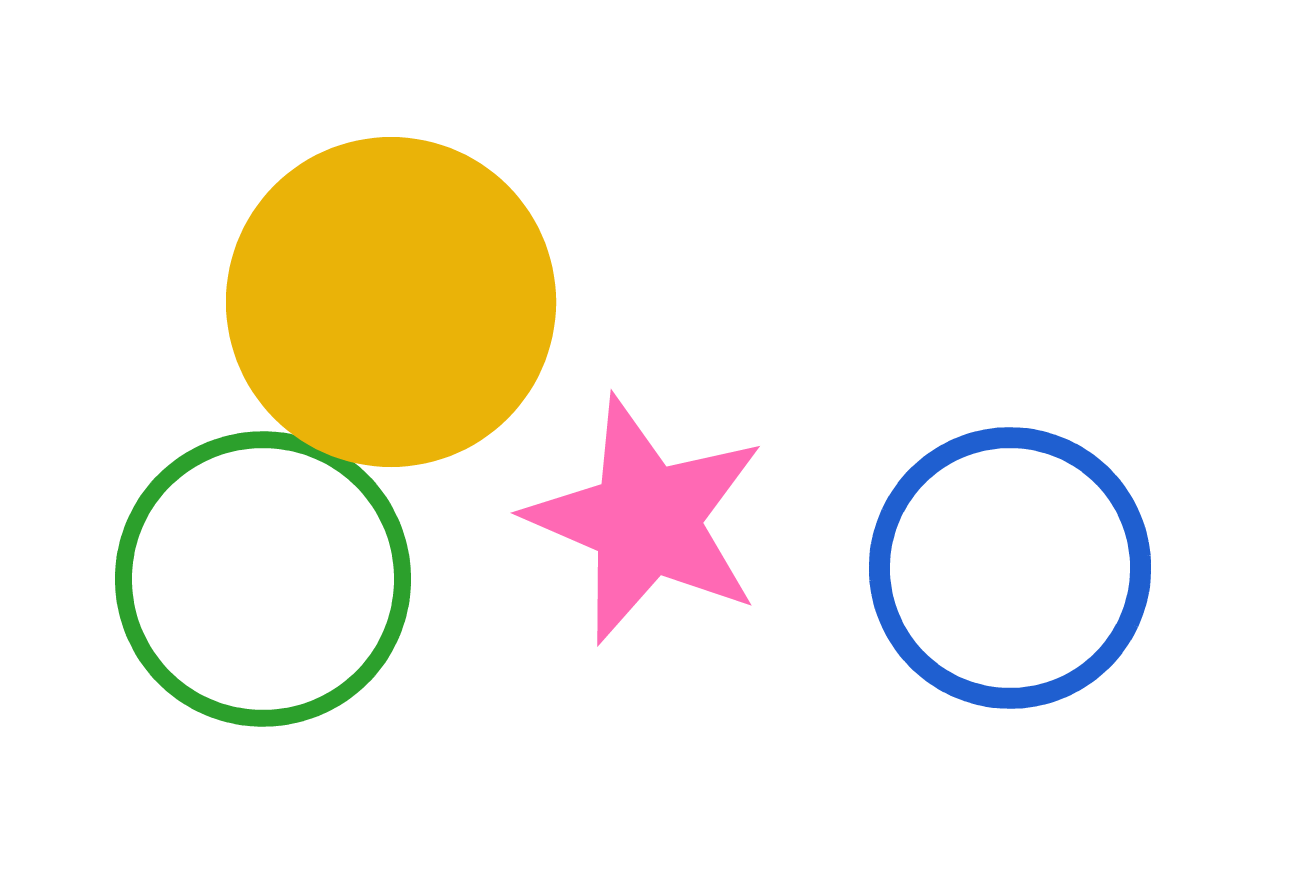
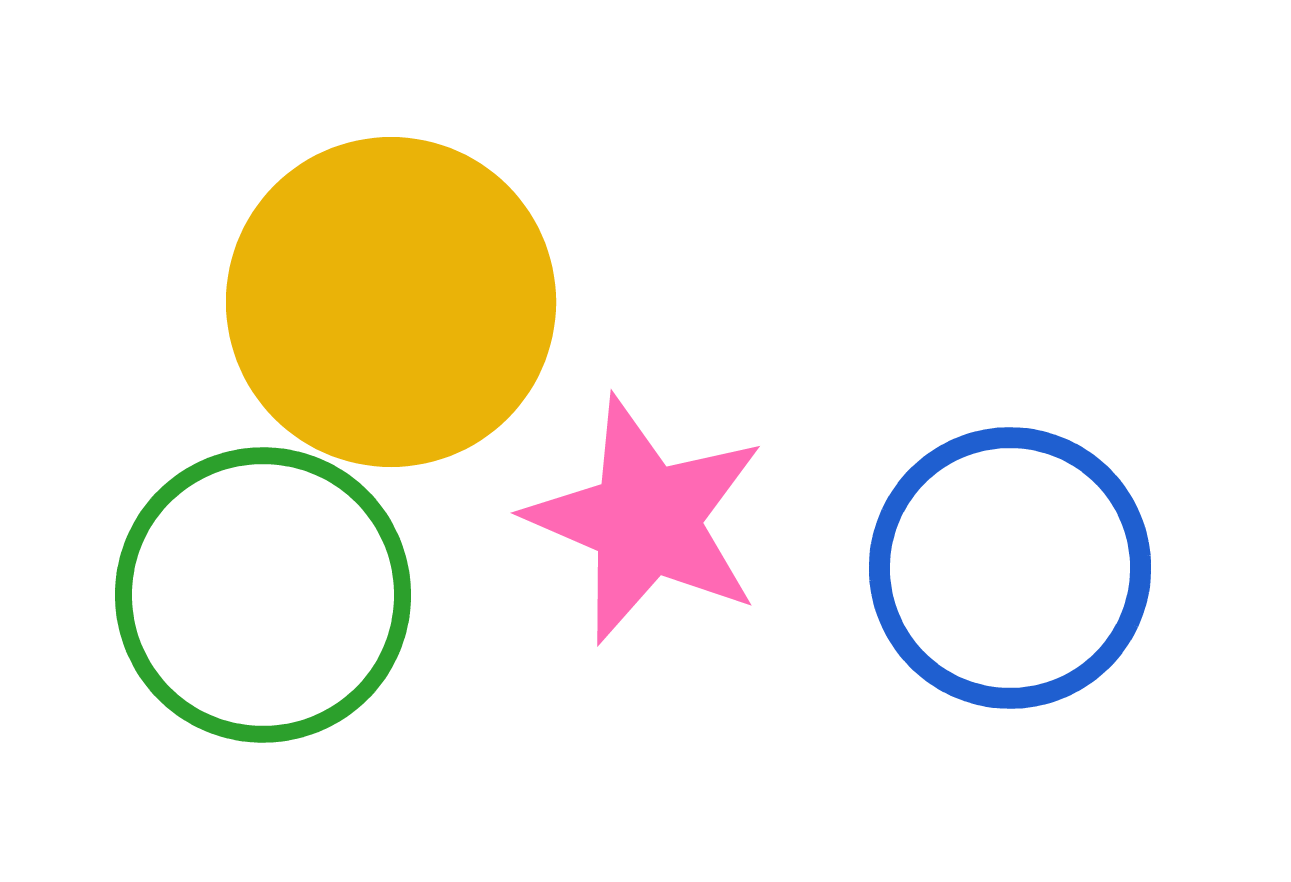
green circle: moved 16 px down
